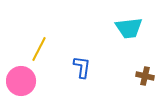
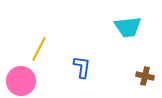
cyan trapezoid: moved 1 px left, 1 px up
